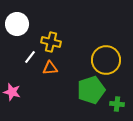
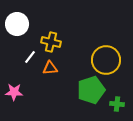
pink star: moved 2 px right; rotated 12 degrees counterclockwise
